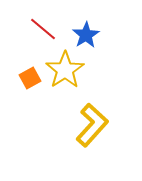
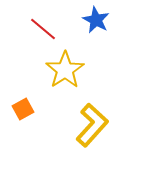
blue star: moved 10 px right, 15 px up; rotated 12 degrees counterclockwise
orange square: moved 7 px left, 31 px down
